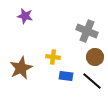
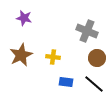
purple star: moved 1 px left, 2 px down
brown circle: moved 2 px right, 1 px down
brown star: moved 13 px up
blue rectangle: moved 6 px down
black line: moved 2 px right, 3 px down
